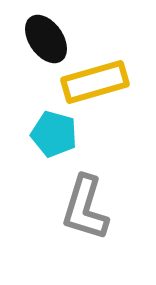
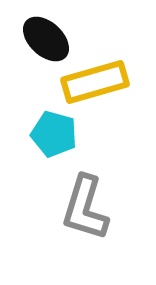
black ellipse: rotated 12 degrees counterclockwise
